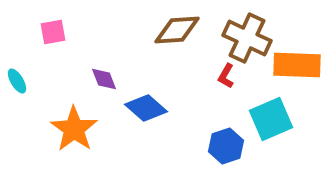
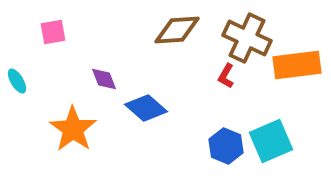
orange rectangle: rotated 9 degrees counterclockwise
cyan square: moved 22 px down
orange star: moved 1 px left
blue hexagon: rotated 20 degrees counterclockwise
